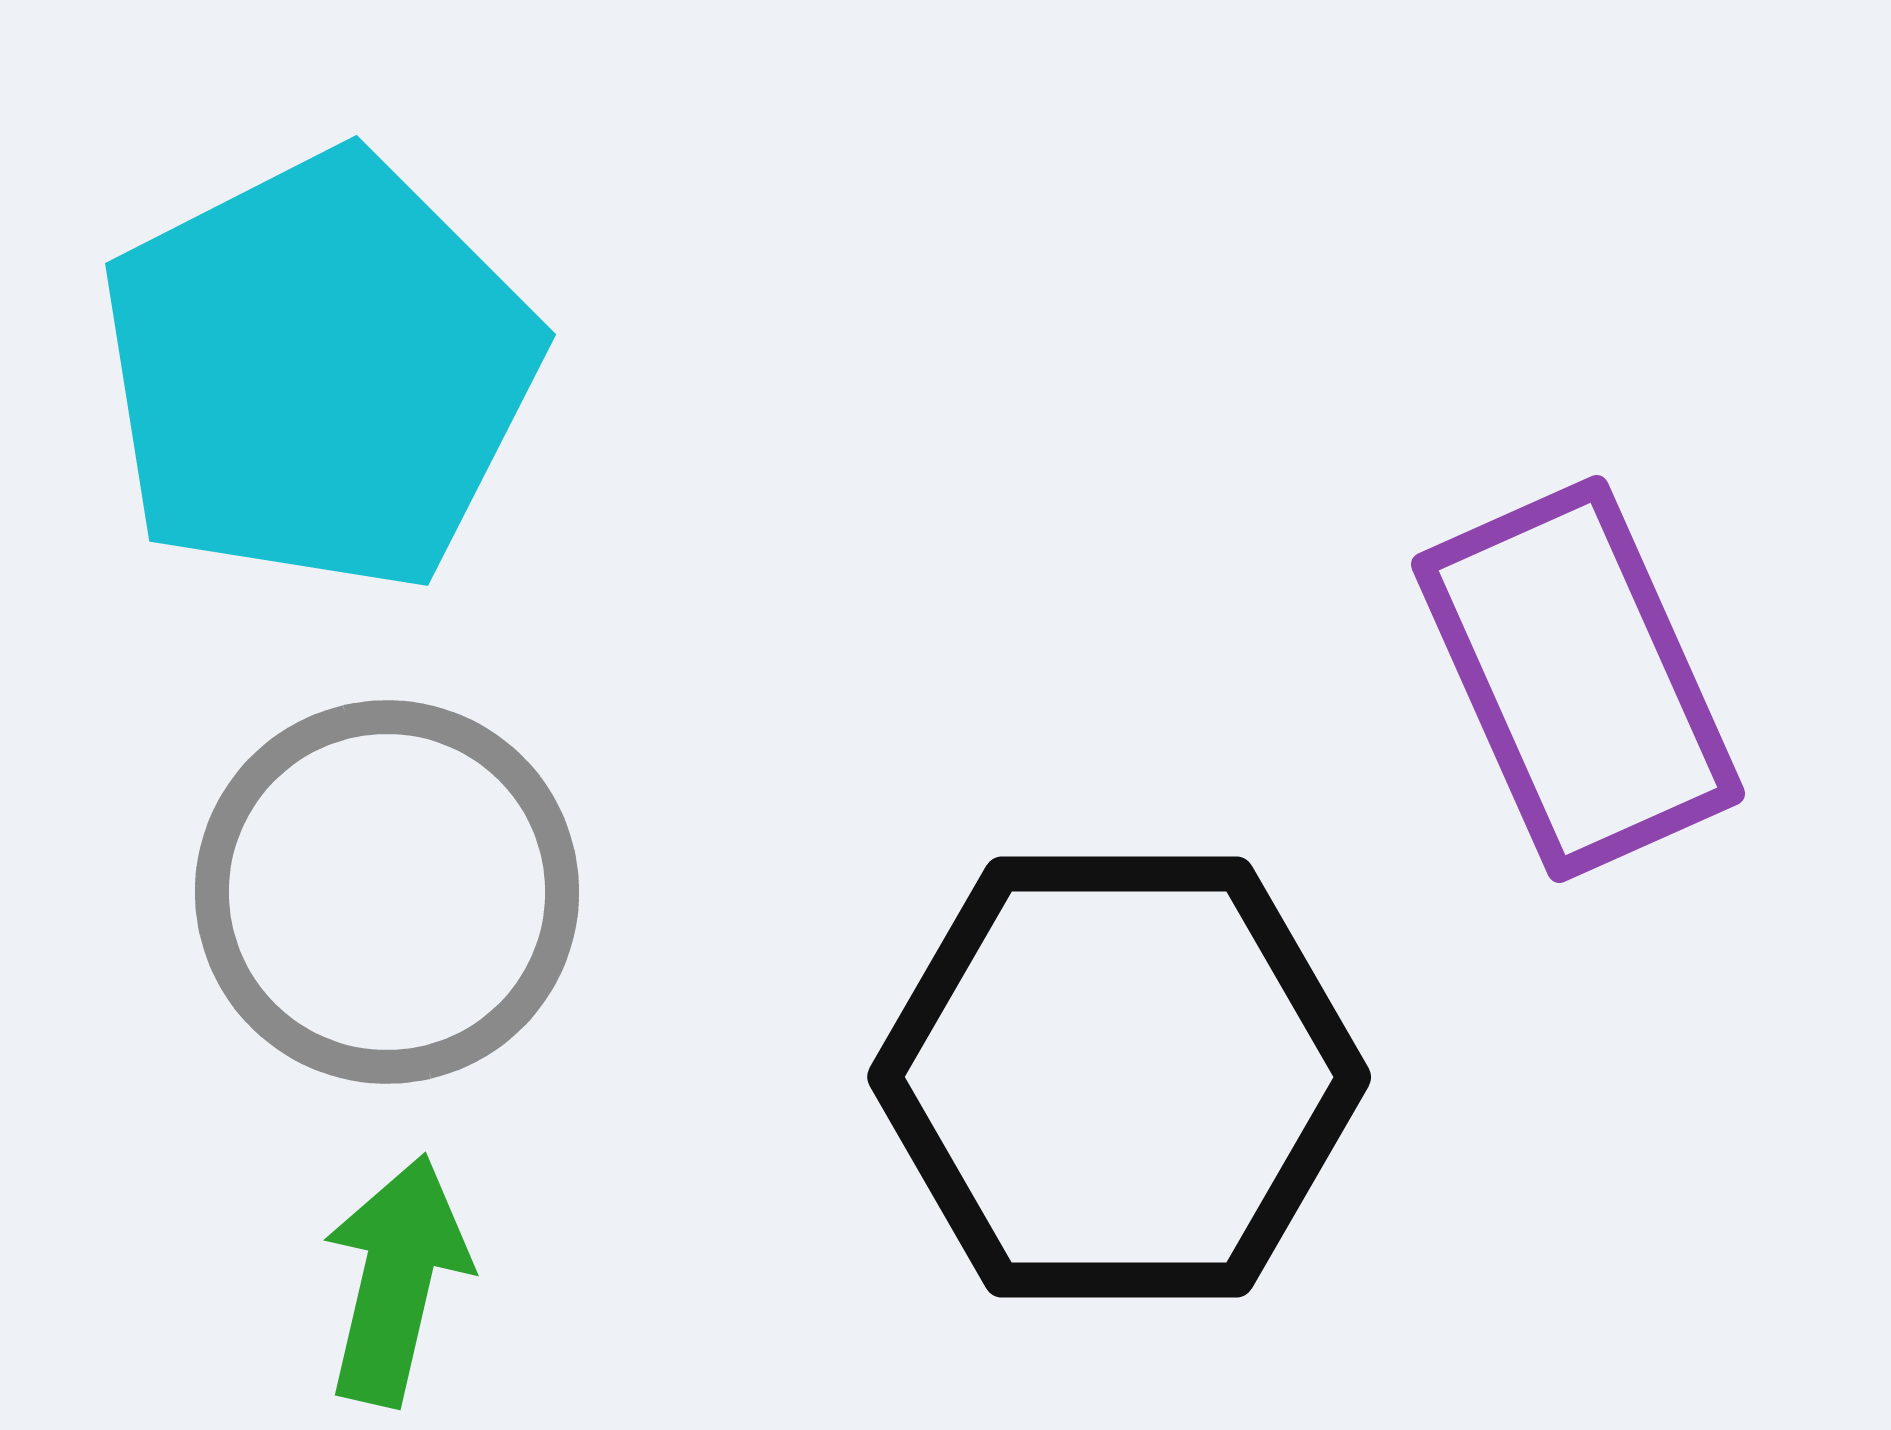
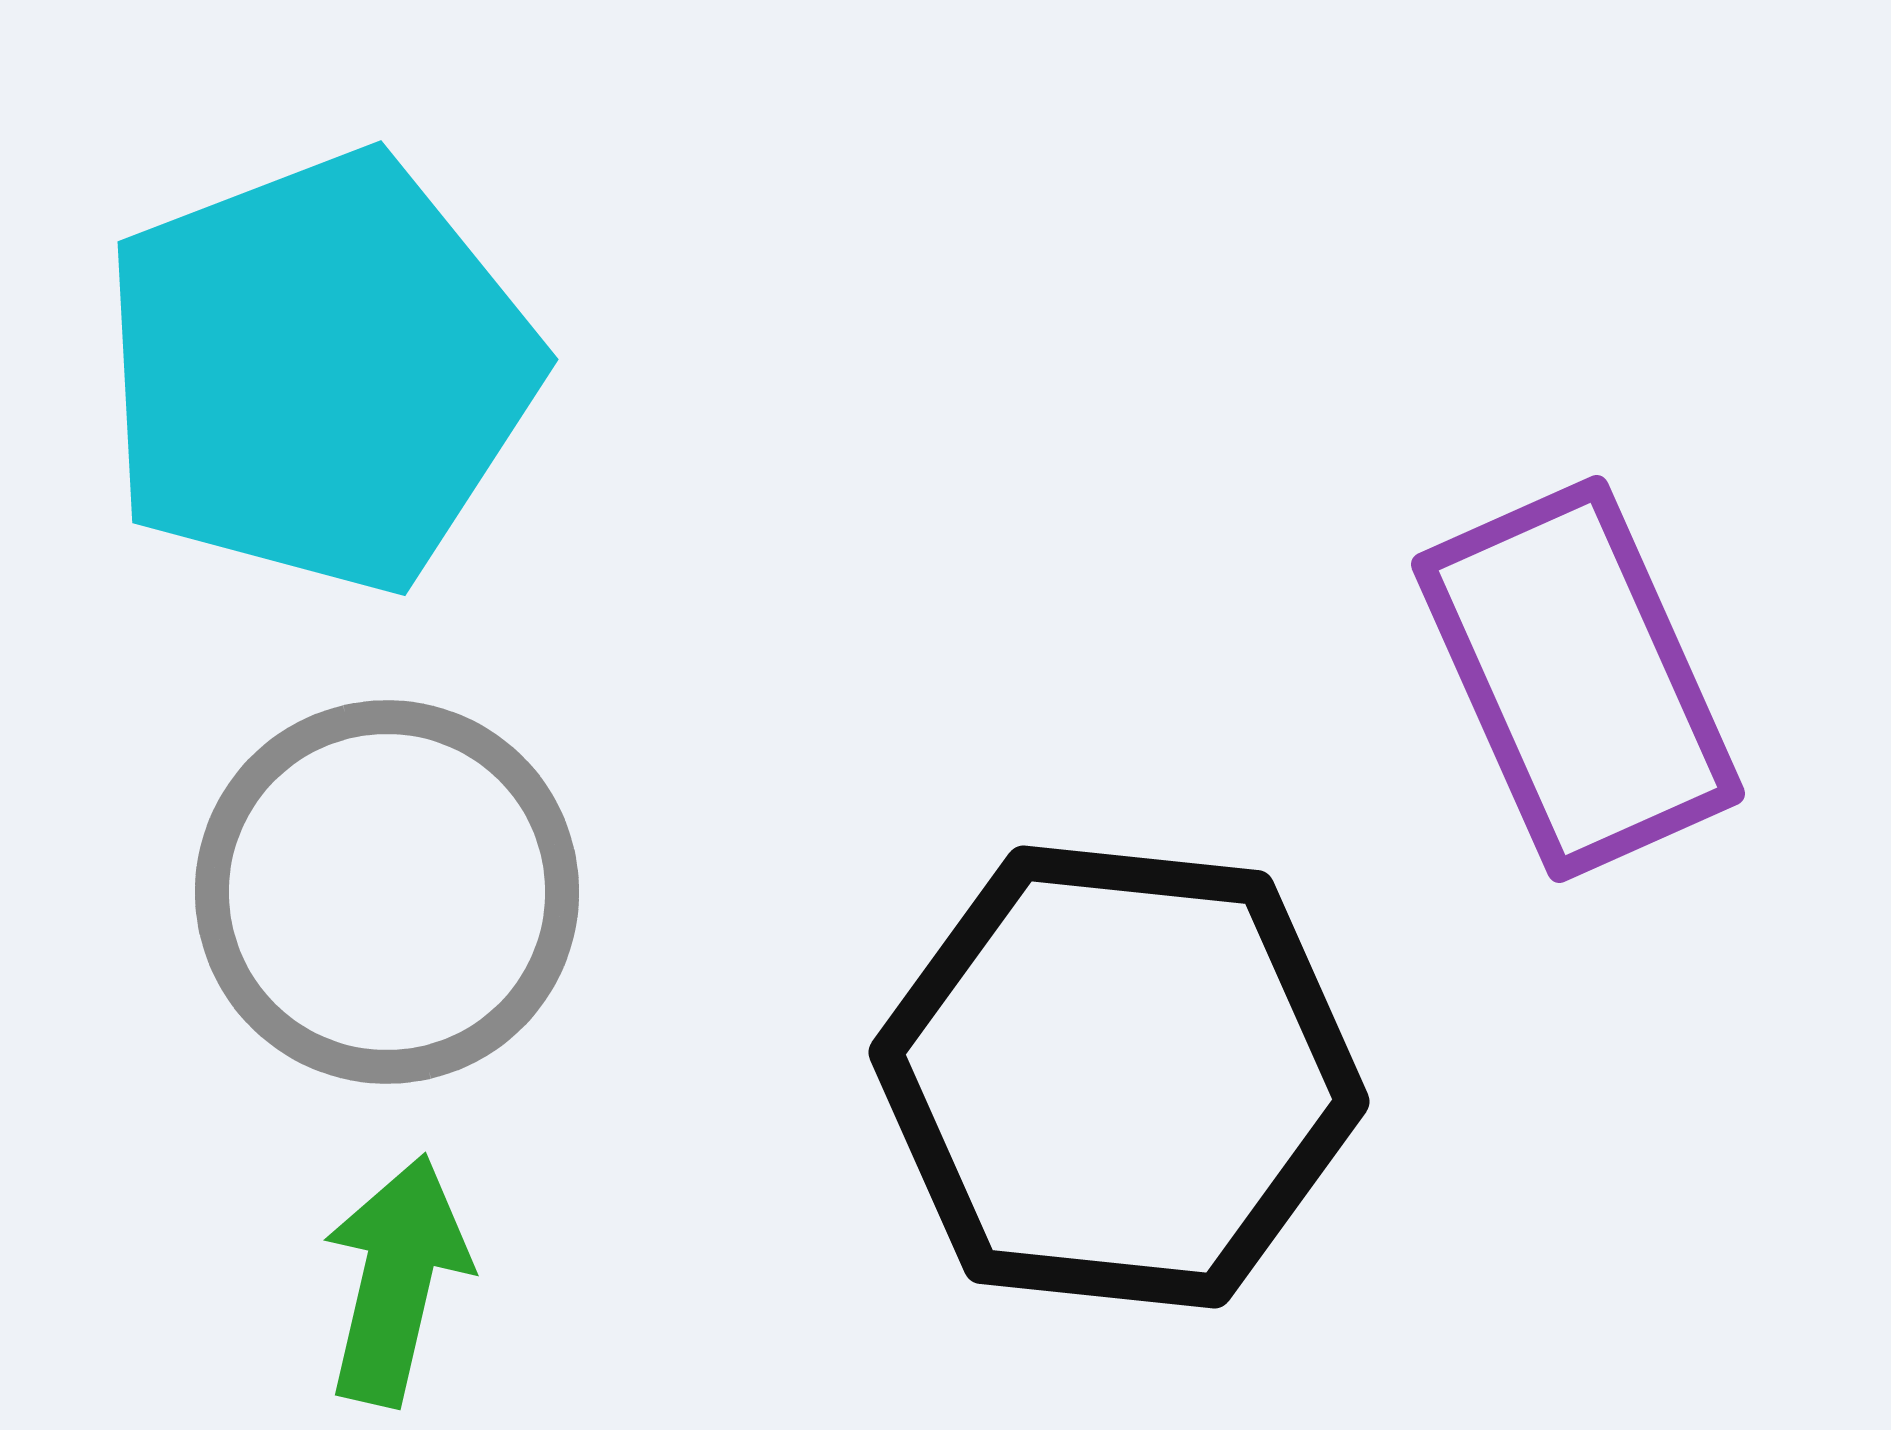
cyan pentagon: rotated 6 degrees clockwise
black hexagon: rotated 6 degrees clockwise
